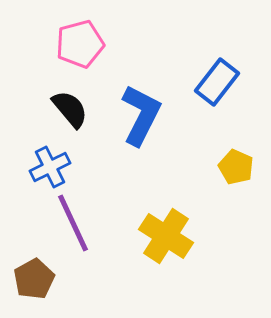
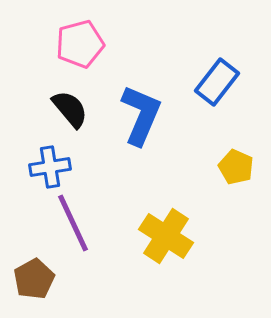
blue L-shape: rotated 4 degrees counterclockwise
blue cross: rotated 18 degrees clockwise
